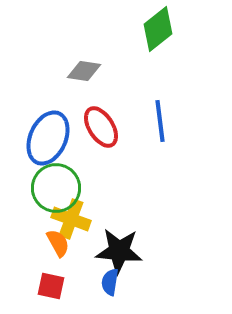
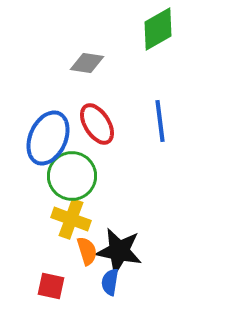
green diamond: rotated 9 degrees clockwise
gray diamond: moved 3 px right, 8 px up
red ellipse: moved 4 px left, 3 px up
green circle: moved 16 px right, 12 px up
orange semicircle: moved 29 px right, 8 px down; rotated 12 degrees clockwise
black star: rotated 6 degrees clockwise
